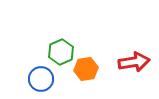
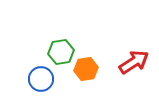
green hexagon: rotated 15 degrees clockwise
red arrow: rotated 24 degrees counterclockwise
